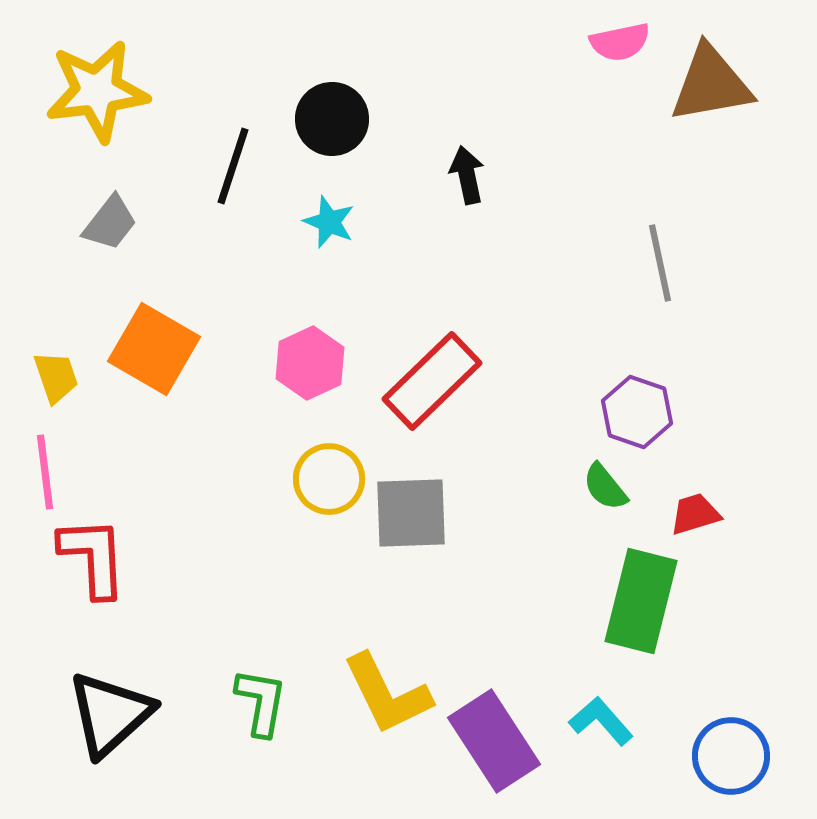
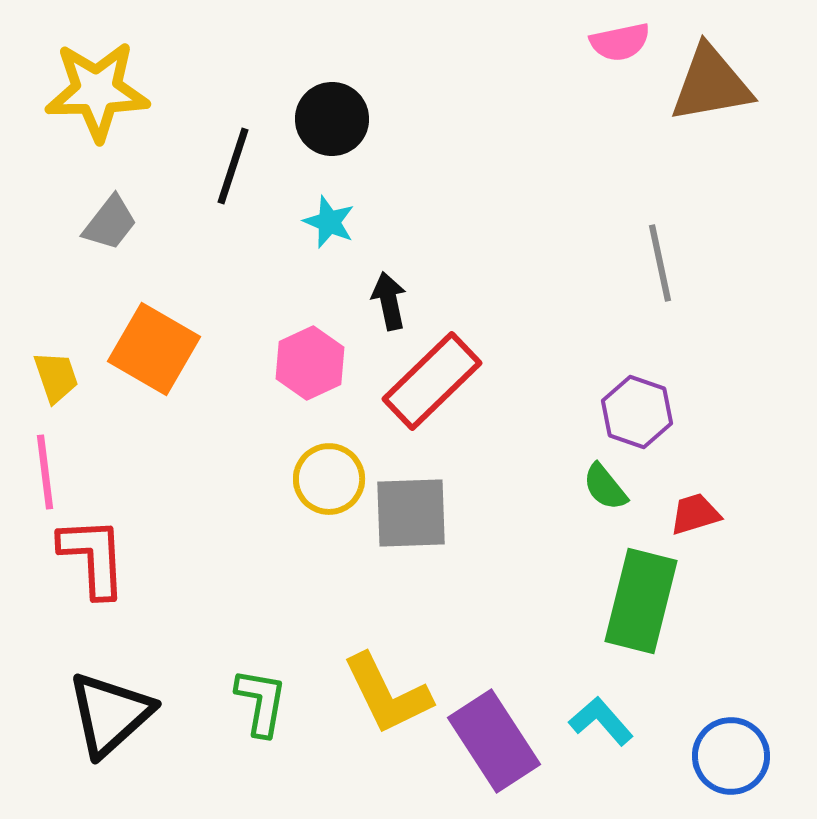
yellow star: rotated 6 degrees clockwise
black arrow: moved 78 px left, 126 px down
